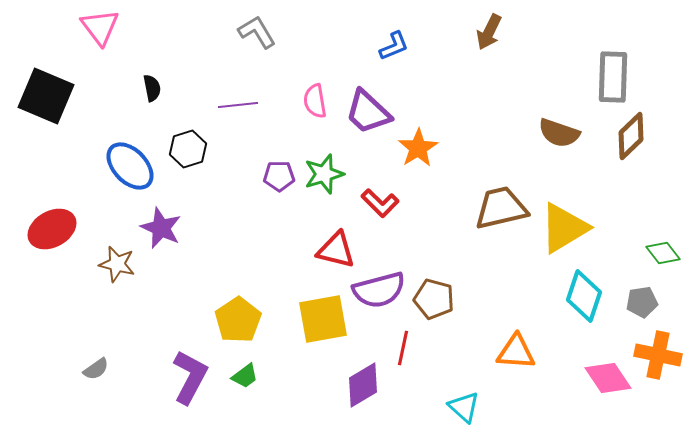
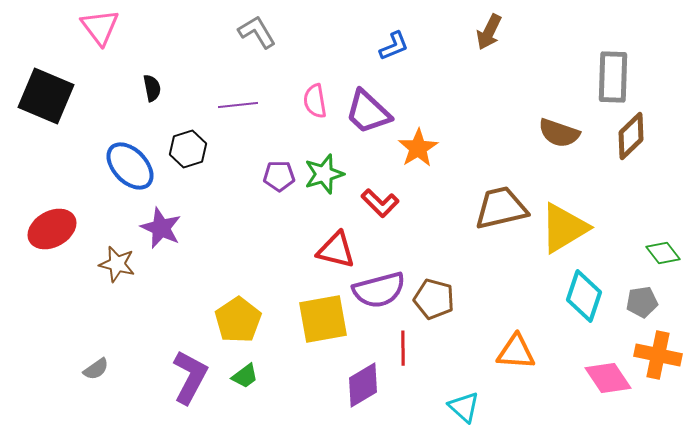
red line: rotated 12 degrees counterclockwise
